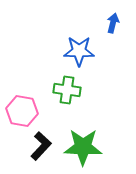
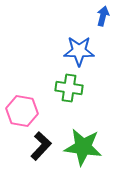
blue arrow: moved 10 px left, 7 px up
green cross: moved 2 px right, 2 px up
green star: rotated 6 degrees clockwise
